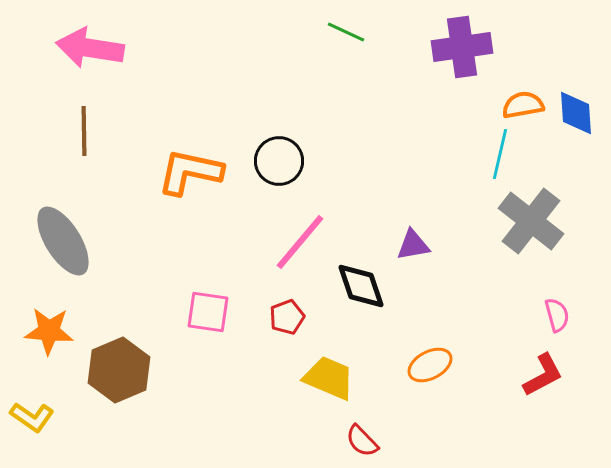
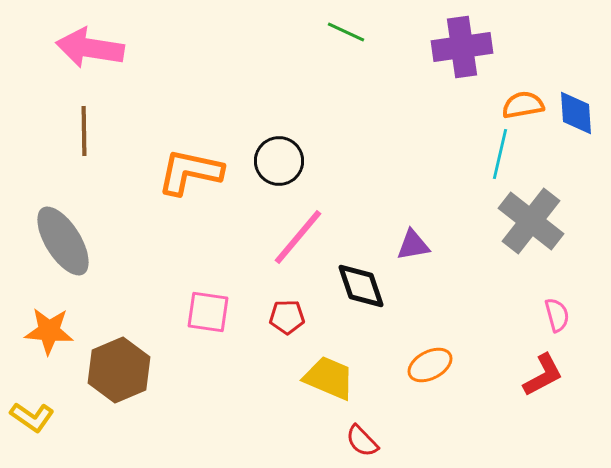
pink line: moved 2 px left, 5 px up
red pentagon: rotated 20 degrees clockwise
